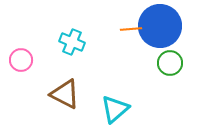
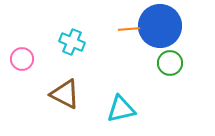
orange line: moved 2 px left
pink circle: moved 1 px right, 1 px up
cyan triangle: moved 6 px right; rotated 28 degrees clockwise
